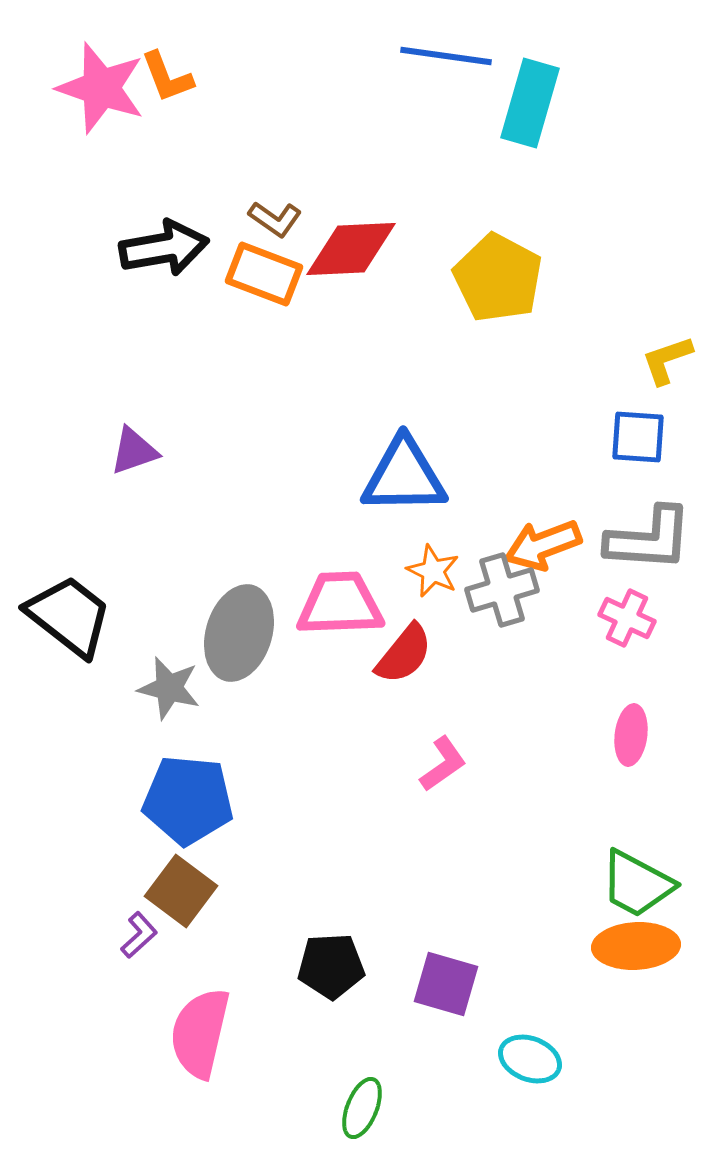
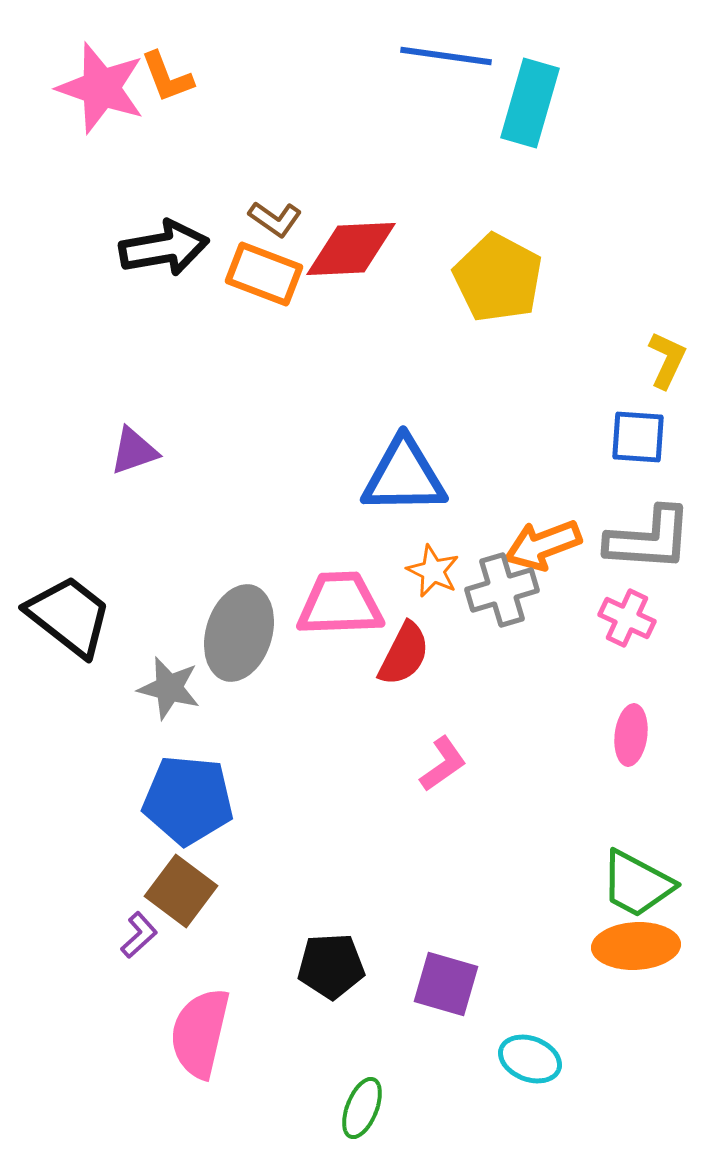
yellow L-shape: rotated 134 degrees clockwise
red semicircle: rotated 12 degrees counterclockwise
